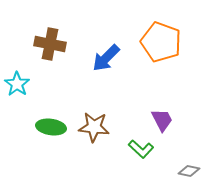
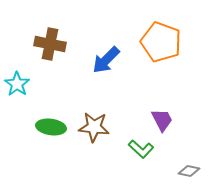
blue arrow: moved 2 px down
